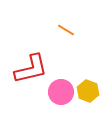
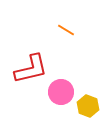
yellow hexagon: moved 15 px down
